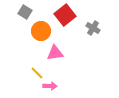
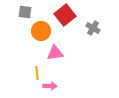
gray square: rotated 24 degrees counterclockwise
yellow line: rotated 40 degrees clockwise
